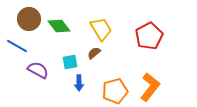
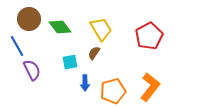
green diamond: moved 1 px right, 1 px down
blue line: rotated 30 degrees clockwise
brown semicircle: rotated 16 degrees counterclockwise
purple semicircle: moved 6 px left; rotated 35 degrees clockwise
blue arrow: moved 6 px right
orange pentagon: moved 2 px left
